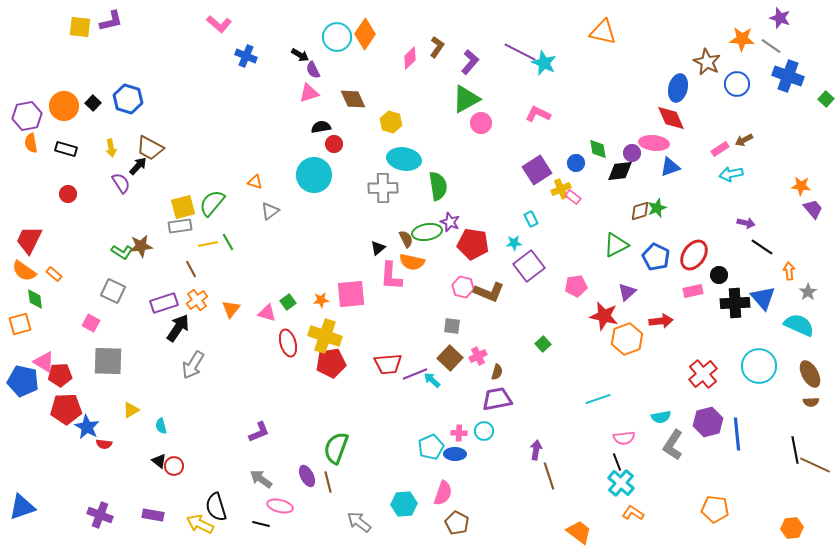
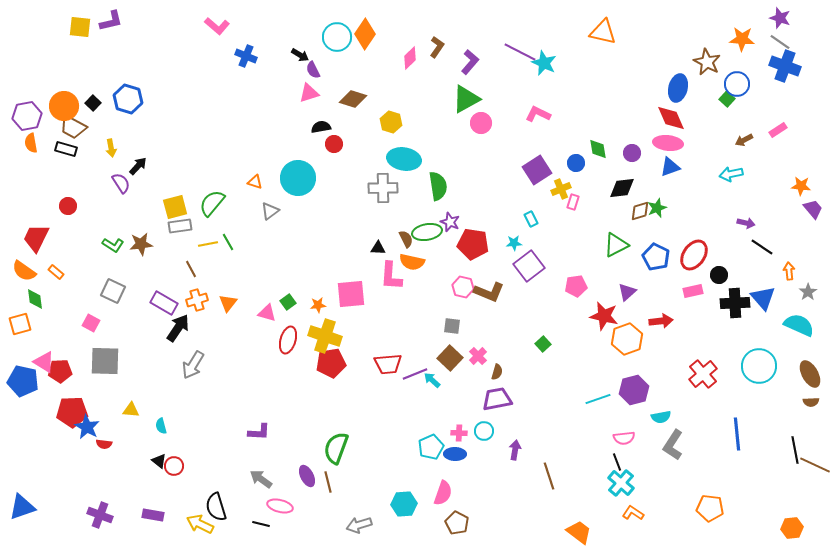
pink L-shape at (219, 24): moved 2 px left, 2 px down
gray line at (771, 46): moved 9 px right, 4 px up
blue cross at (788, 76): moved 3 px left, 10 px up
brown diamond at (353, 99): rotated 48 degrees counterclockwise
green square at (826, 99): moved 99 px left
pink ellipse at (654, 143): moved 14 px right
brown trapezoid at (150, 148): moved 77 px left, 21 px up
pink rectangle at (720, 149): moved 58 px right, 19 px up
black diamond at (620, 171): moved 2 px right, 17 px down
cyan circle at (314, 175): moved 16 px left, 3 px down
red circle at (68, 194): moved 12 px down
pink rectangle at (573, 197): moved 5 px down; rotated 70 degrees clockwise
yellow square at (183, 207): moved 8 px left
red trapezoid at (29, 240): moved 7 px right, 2 px up
brown star at (141, 246): moved 2 px up
black triangle at (378, 248): rotated 42 degrees clockwise
green L-shape at (122, 252): moved 9 px left, 7 px up
orange rectangle at (54, 274): moved 2 px right, 2 px up
orange cross at (197, 300): rotated 20 degrees clockwise
orange star at (321, 300): moved 3 px left, 5 px down
purple rectangle at (164, 303): rotated 48 degrees clockwise
orange triangle at (231, 309): moved 3 px left, 6 px up
red ellipse at (288, 343): moved 3 px up; rotated 32 degrees clockwise
pink cross at (478, 356): rotated 18 degrees counterclockwise
gray square at (108, 361): moved 3 px left
red pentagon at (60, 375): moved 4 px up
red pentagon at (66, 409): moved 6 px right, 3 px down
yellow triangle at (131, 410): rotated 36 degrees clockwise
purple hexagon at (708, 422): moved 74 px left, 32 px up
purple L-shape at (259, 432): rotated 25 degrees clockwise
purple arrow at (536, 450): moved 21 px left
orange pentagon at (715, 509): moved 5 px left, 1 px up
gray arrow at (359, 522): moved 3 px down; rotated 55 degrees counterclockwise
